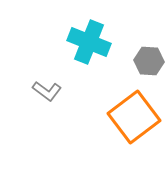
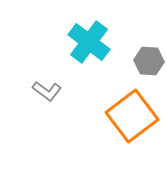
cyan cross: rotated 15 degrees clockwise
orange square: moved 2 px left, 1 px up
